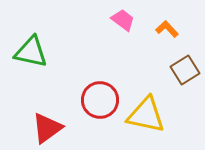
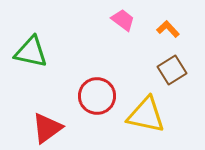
orange L-shape: moved 1 px right
brown square: moved 13 px left
red circle: moved 3 px left, 4 px up
